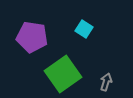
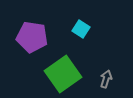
cyan square: moved 3 px left
gray arrow: moved 3 px up
